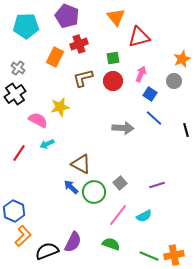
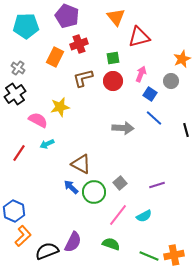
gray circle: moved 3 px left
